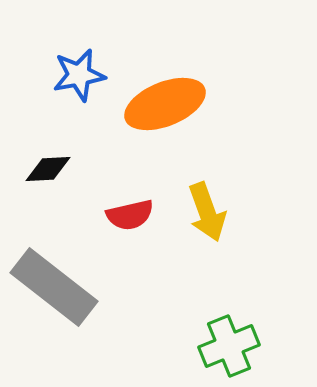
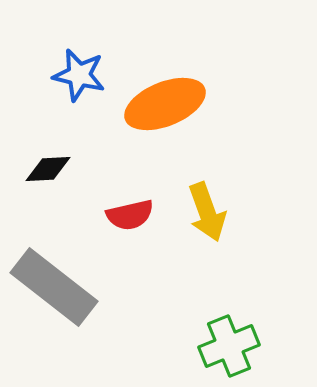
blue star: rotated 24 degrees clockwise
